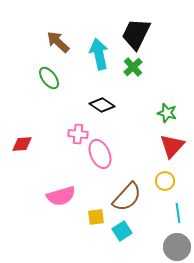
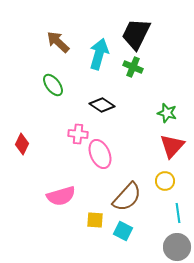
cyan arrow: rotated 28 degrees clockwise
green cross: rotated 24 degrees counterclockwise
green ellipse: moved 4 px right, 7 px down
red diamond: rotated 60 degrees counterclockwise
yellow square: moved 1 px left, 3 px down; rotated 12 degrees clockwise
cyan square: moved 1 px right; rotated 30 degrees counterclockwise
